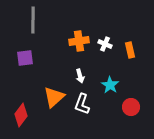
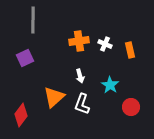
purple square: rotated 18 degrees counterclockwise
